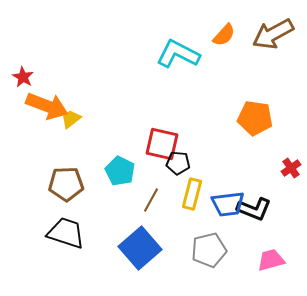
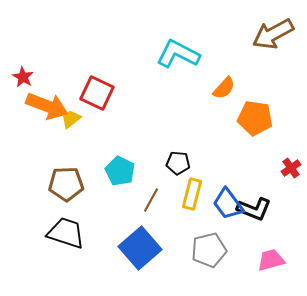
orange semicircle: moved 53 px down
red square: moved 65 px left, 51 px up; rotated 12 degrees clockwise
blue trapezoid: rotated 60 degrees clockwise
